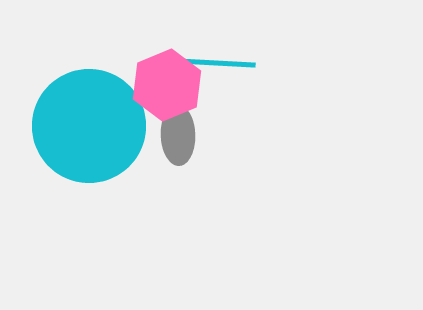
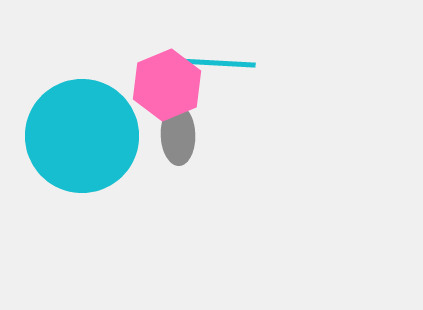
cyan circle: moved 7 px left, 10 px down
